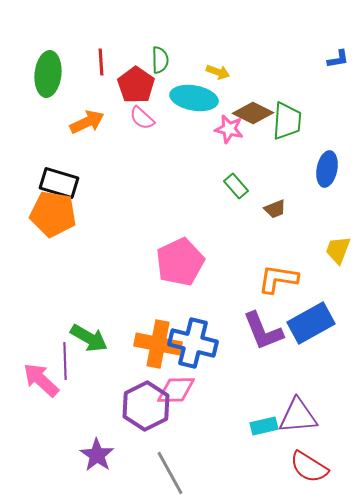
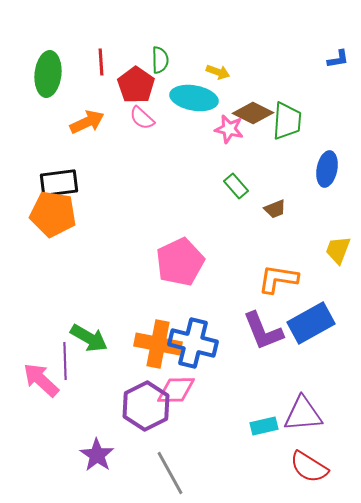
black rectangle: rotated 24 degrees counterclockwise
purple triangle: moved 5 px right, 2 px up
